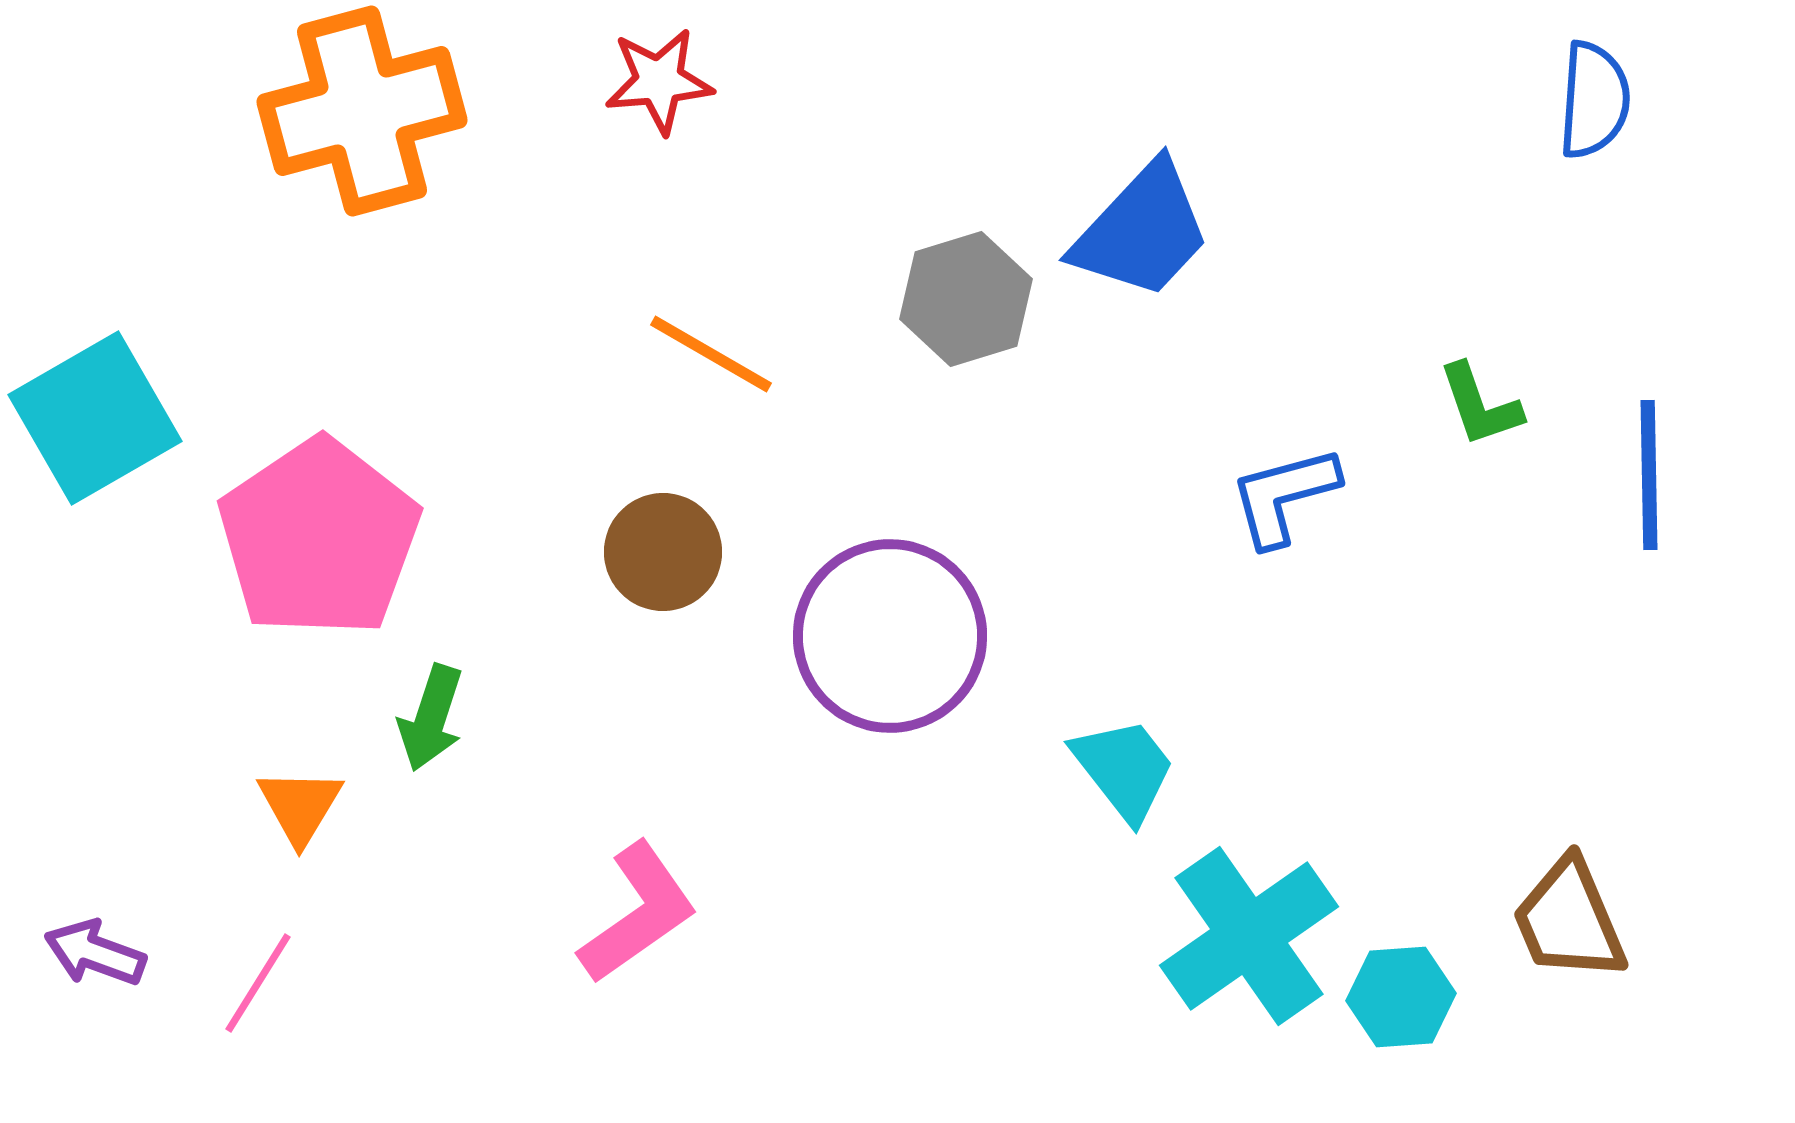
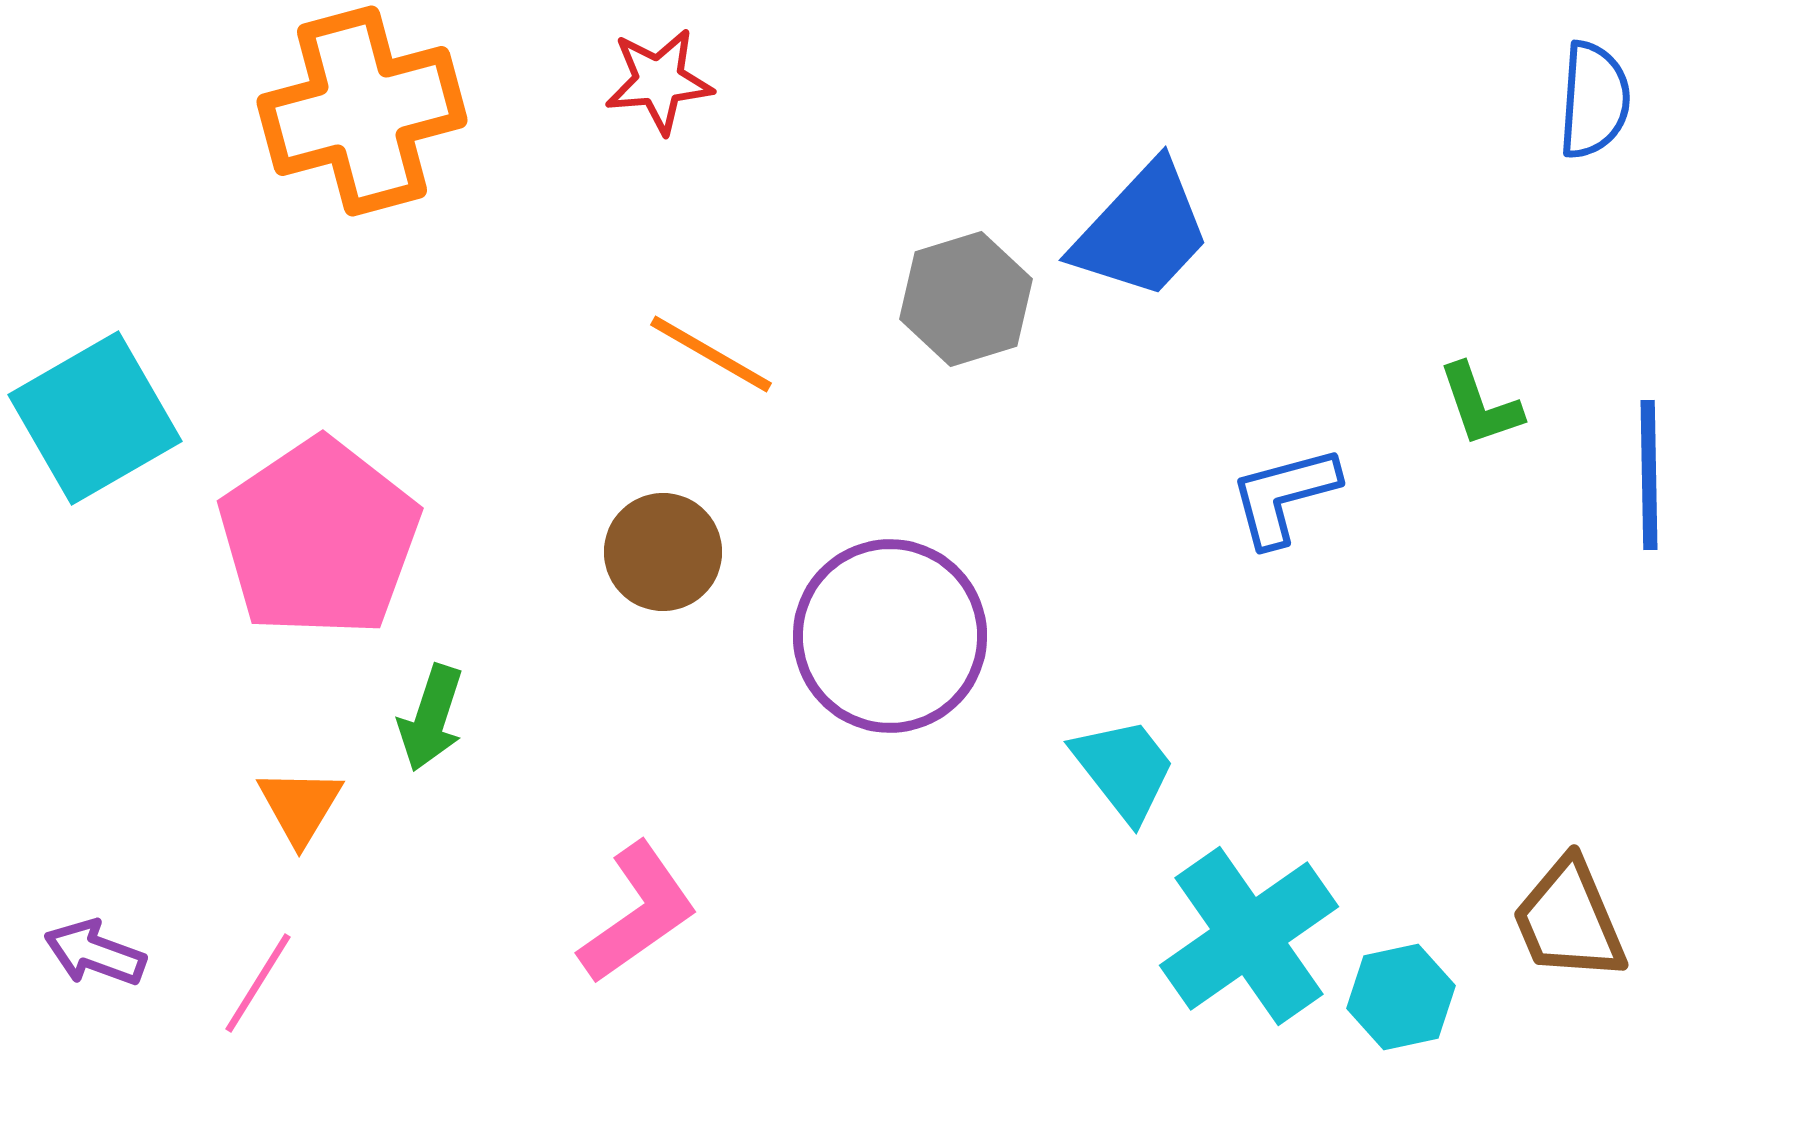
cyan hexagon: rotated 8 degrees counterclockwise
